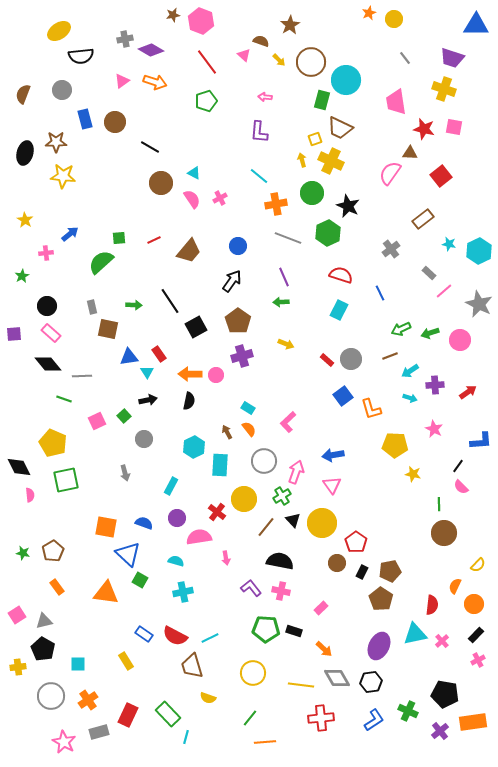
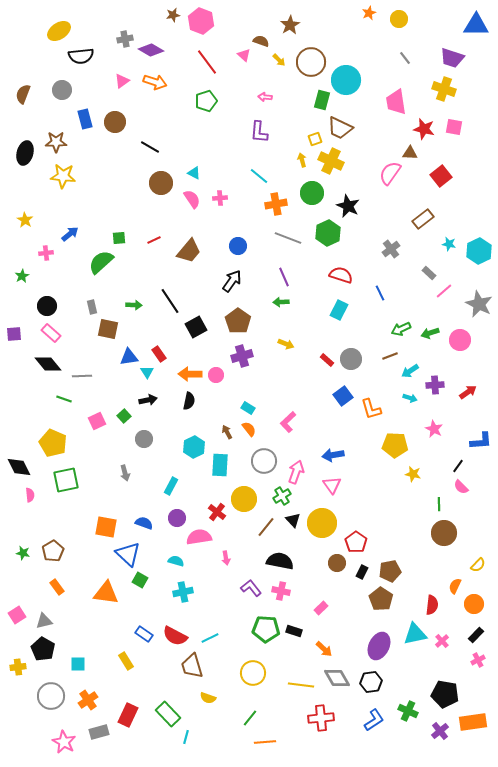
yellow circle at (394, 19): moved 5 px right
pink cross at (220, 198): rotated 24 degrees clockwise
